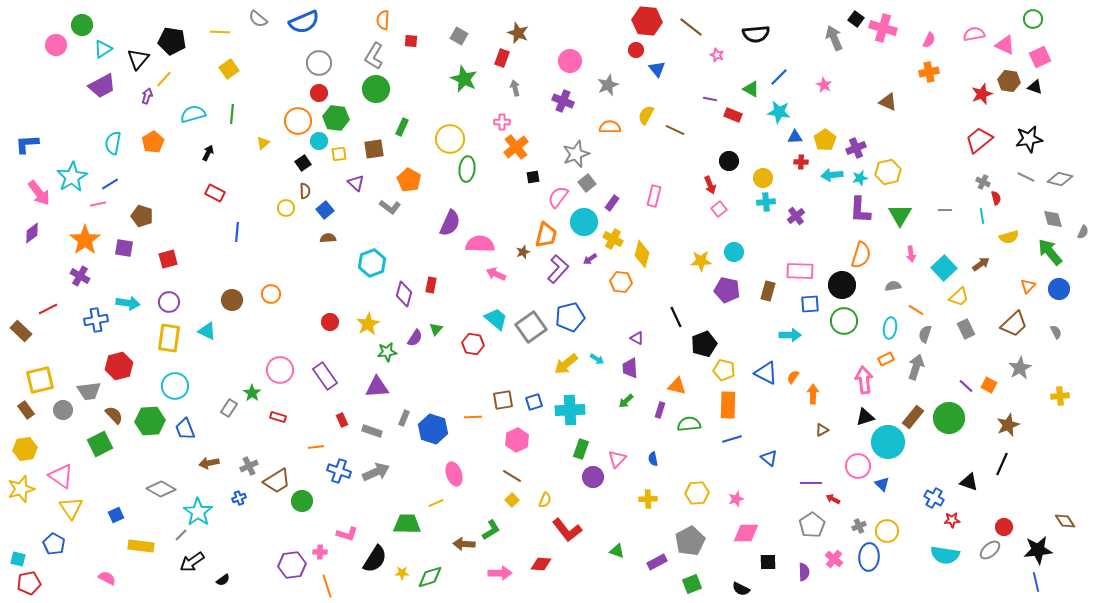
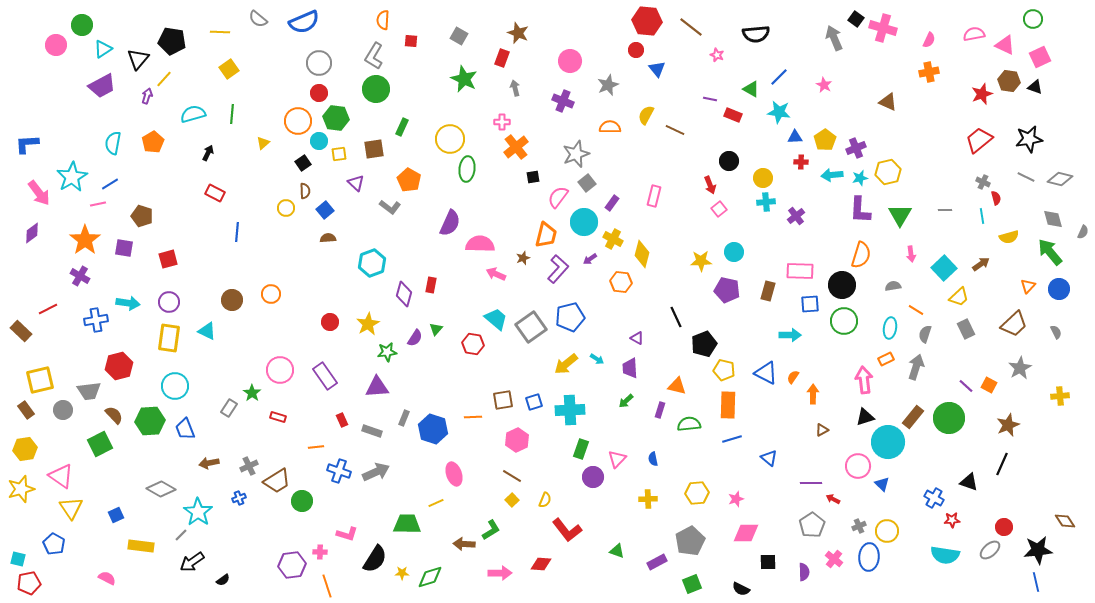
brown star at (523, 252): moved 6 px down
